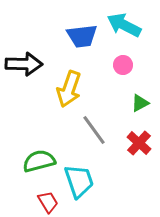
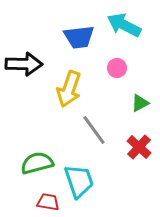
blue trapezoid: moved 3 px left, 1 px down
pink circle: moved 6 px left, 3 px down
red cross: moved 4 px down
green semicircle: moved 2 px left, 2 px down
red trapezoid: rotated 50 degrees counterclockwise
